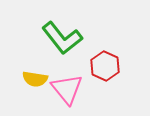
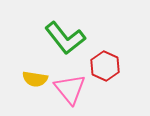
green L-shape: moved 3 px right
pink triangle: moved 3 px right
